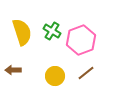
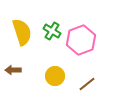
brown line: moved 1 px right, 11 px down
